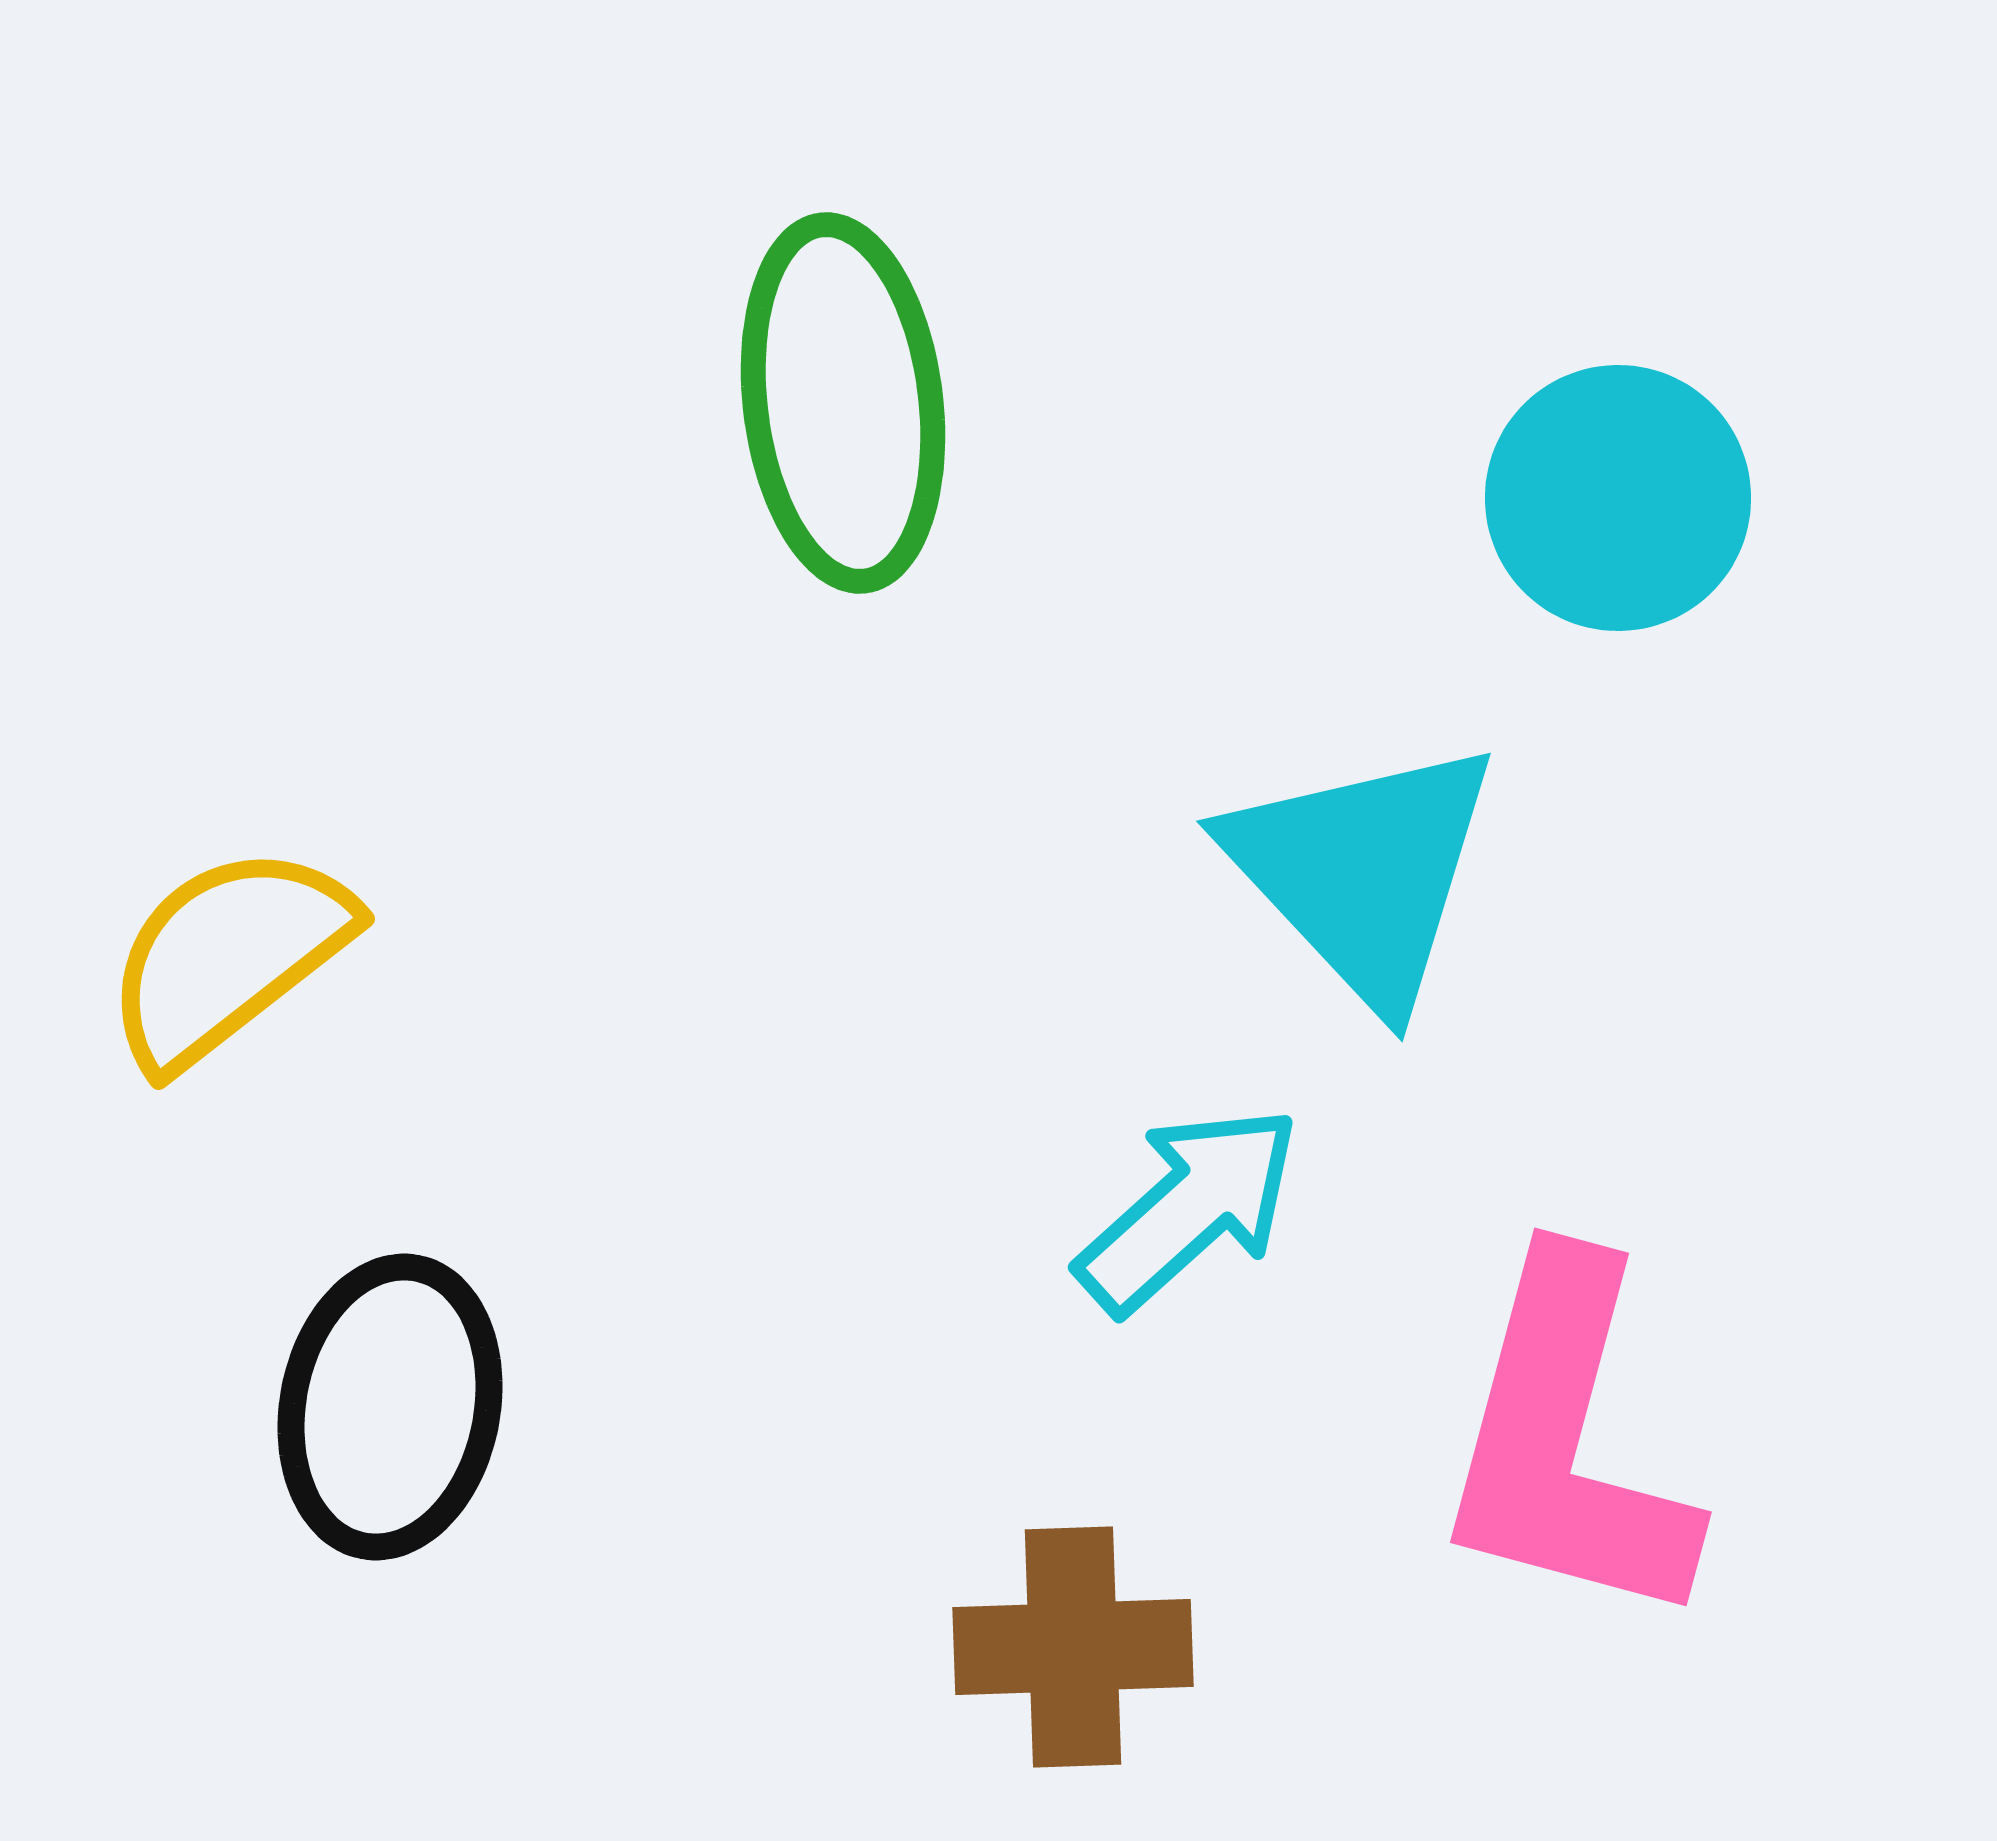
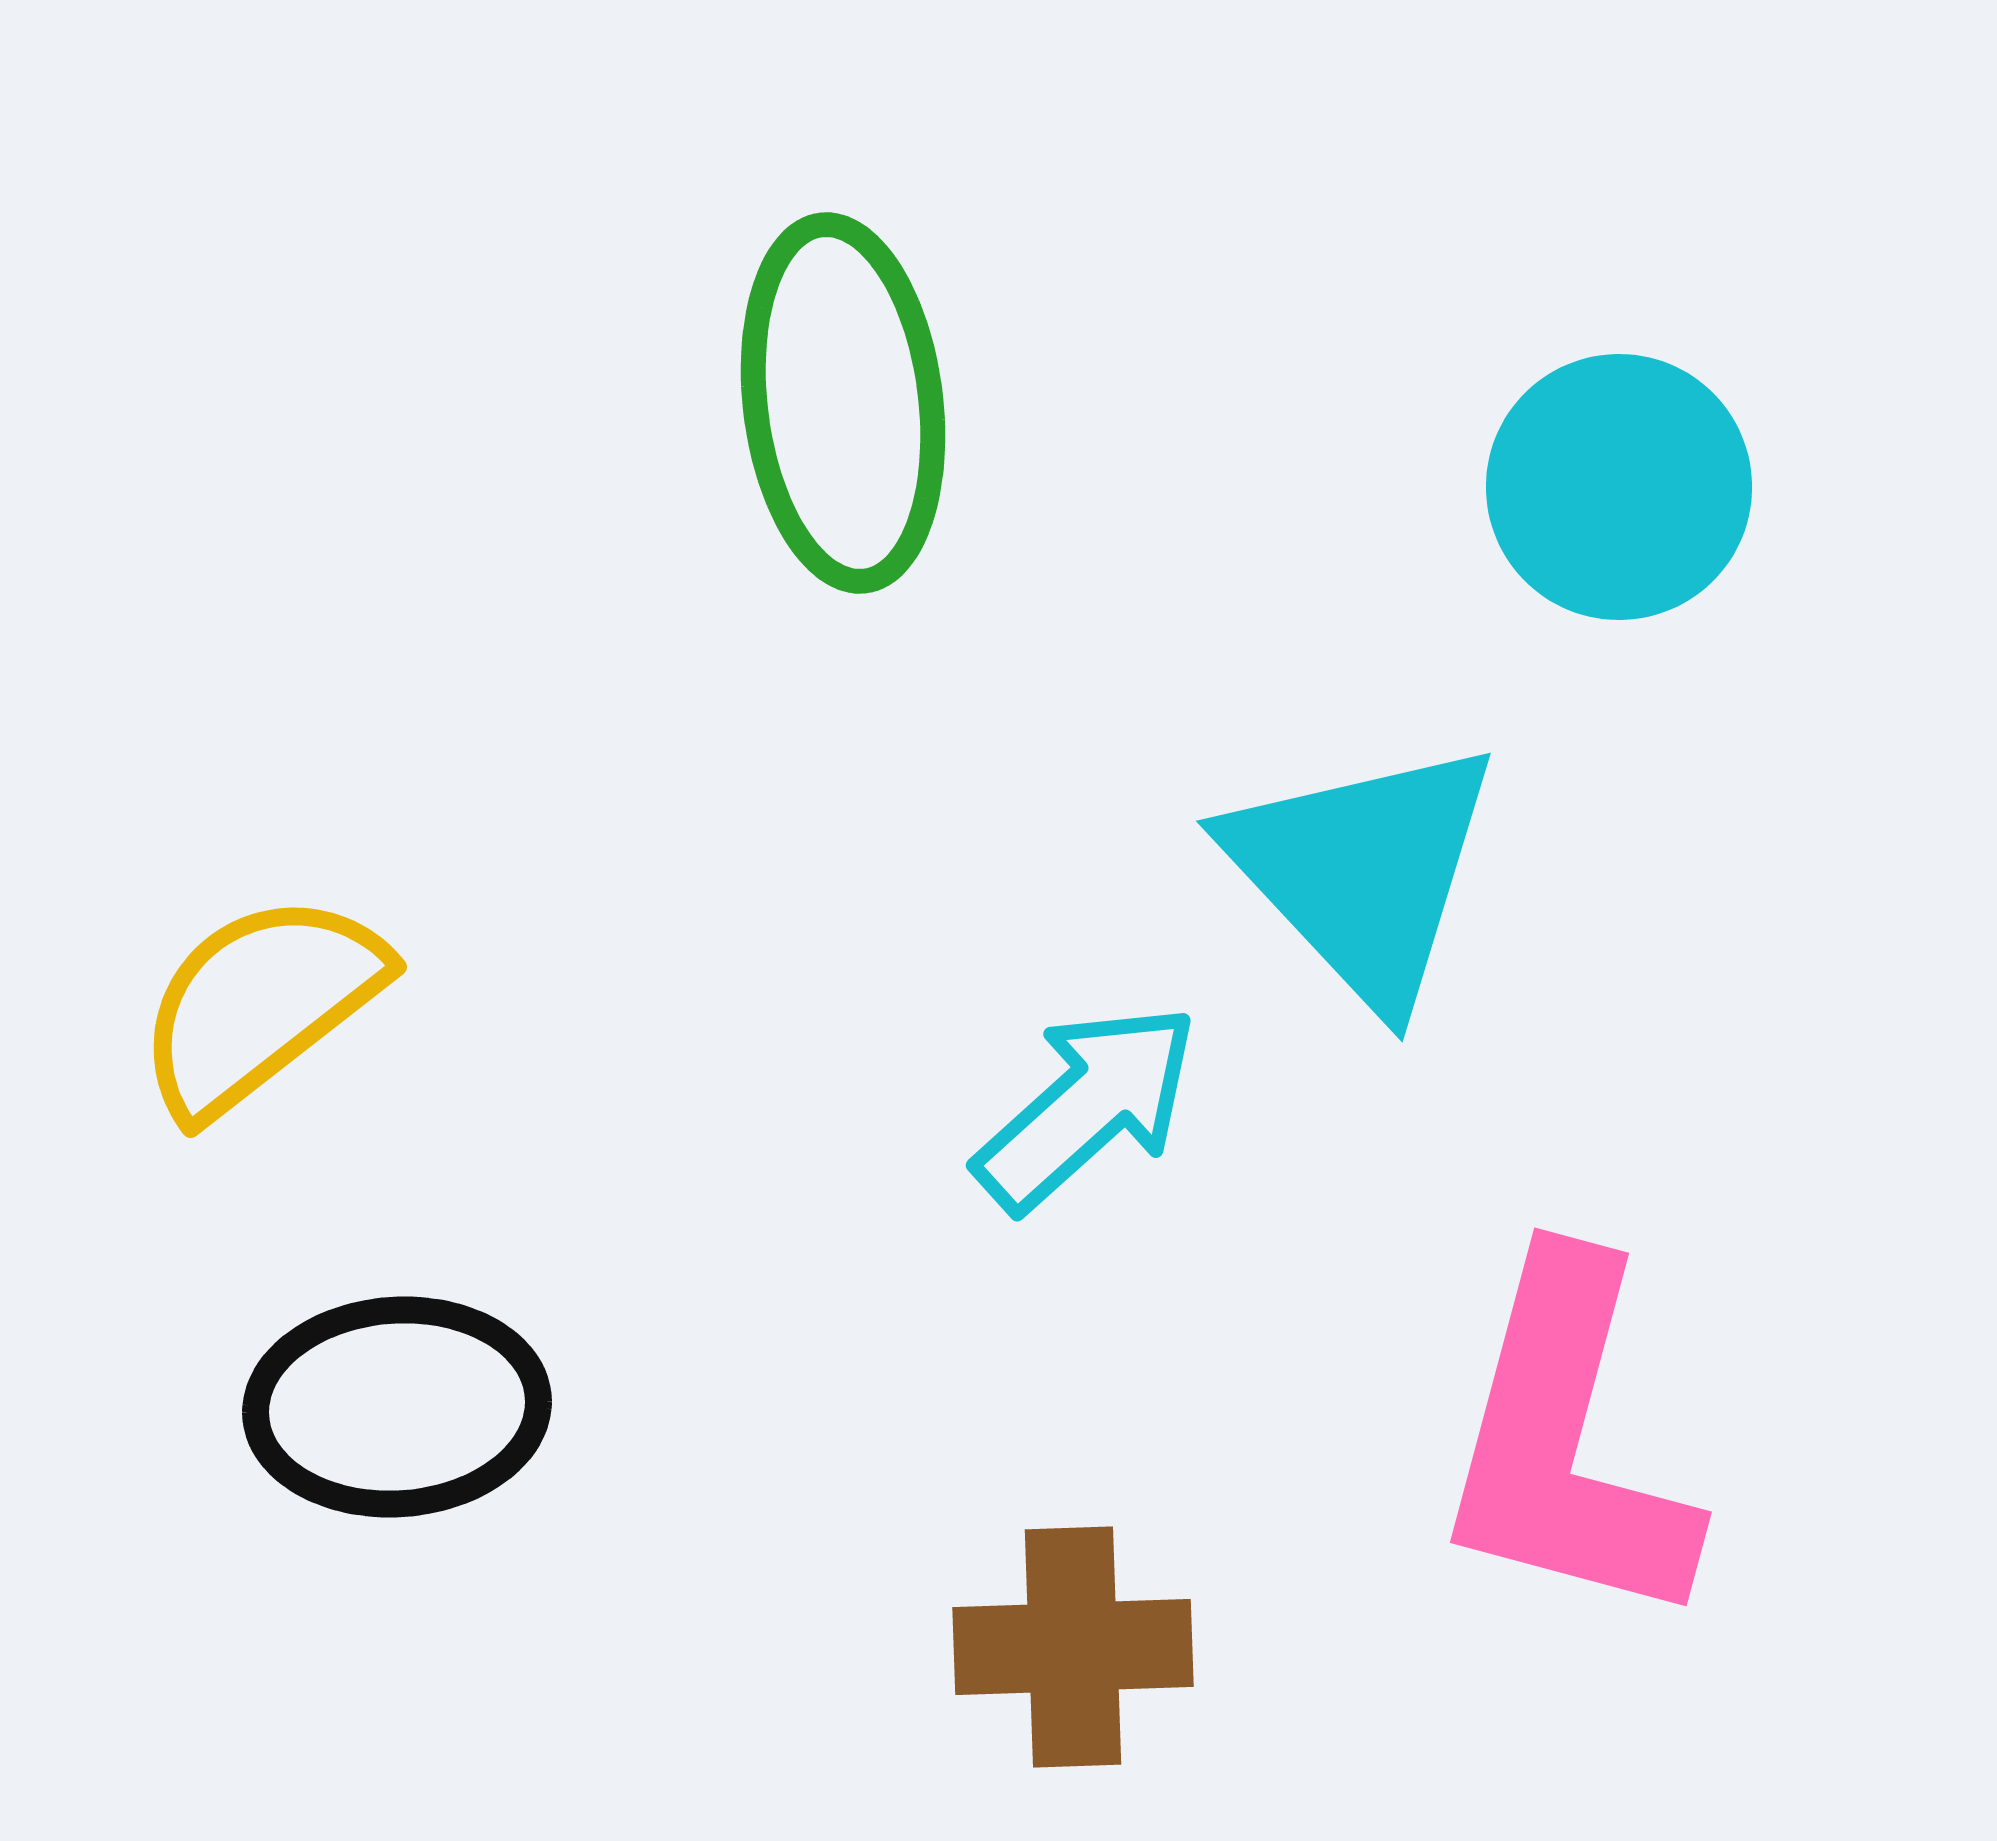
cyan circle: moved 1 px right, 11 px up
yellow semicircle: moved 32 px right, 48 px down
cyan arrow: moved 102 px left, 102 px up
black ellipse: moved 7 px right; rotated 75 degrees clockwise
